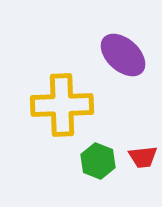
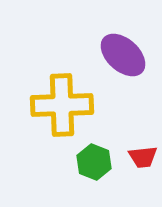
green hexagon: moved 4 px left, 1 px down
